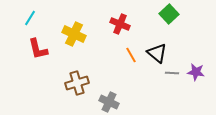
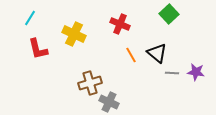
brown cross: moved 13 px right
